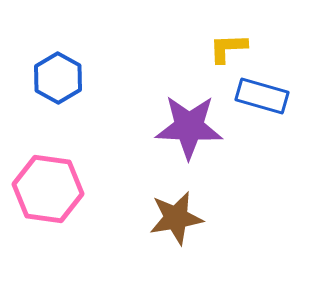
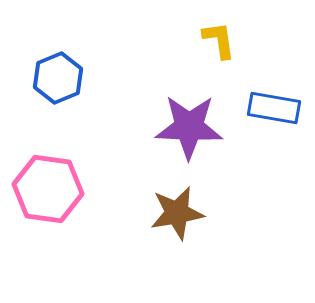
yellow L-shape: moved 9 px left, 8 px up; rotated 84 degrees clockwise
blue hexagon: rotated 9 degrees clockwise
blue rectangle: moved 12 px right, 12 px down; rotated 6 degrees counterclockwise
brown star: moved 1 px right, 5 px up
